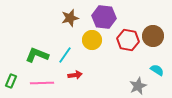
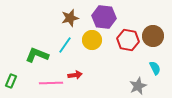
cyan line: moved 10 px up
cyan semicircle: moved 2 px left, 2 px up; rotated 32 degrees clockwise
pink line: moved 9 px right
